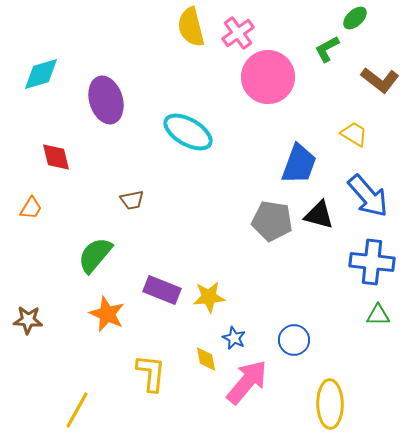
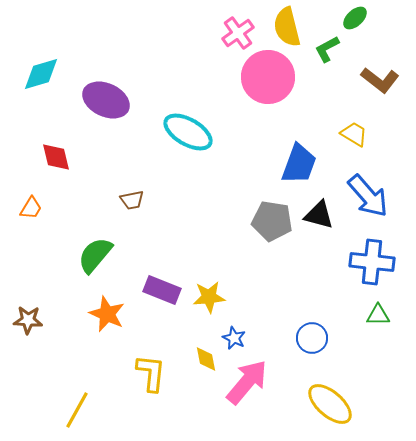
yellow semicircle: moved 96 px right
purple ellipse: rotated 48 degrees counterclockwise
blue circle: moved 18 px right, 2 px up
yellow ellipse: rotated 48 degrees counterclockwise
